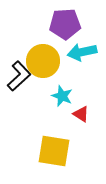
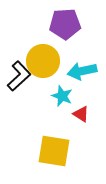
cyan arrow: moved 19 px down
